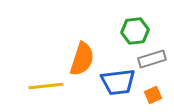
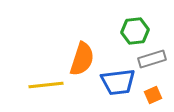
yellow line: moved 1 px up
